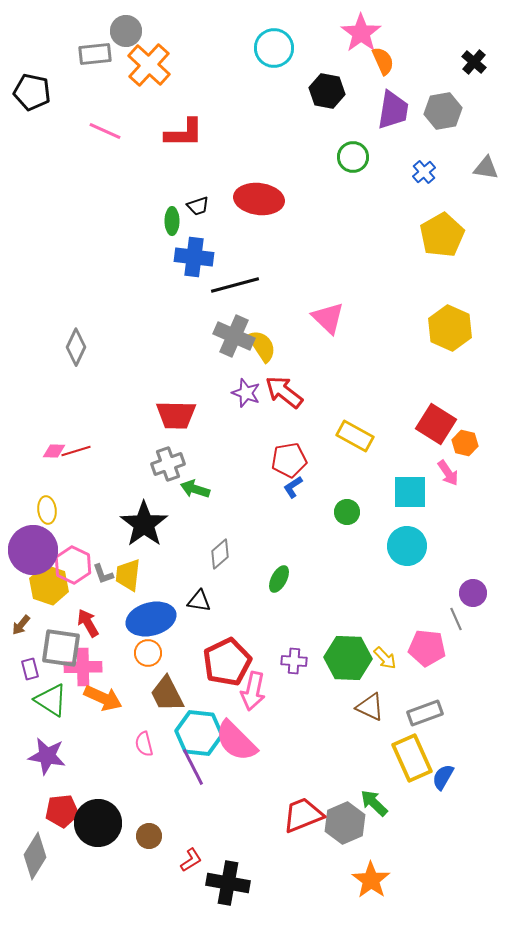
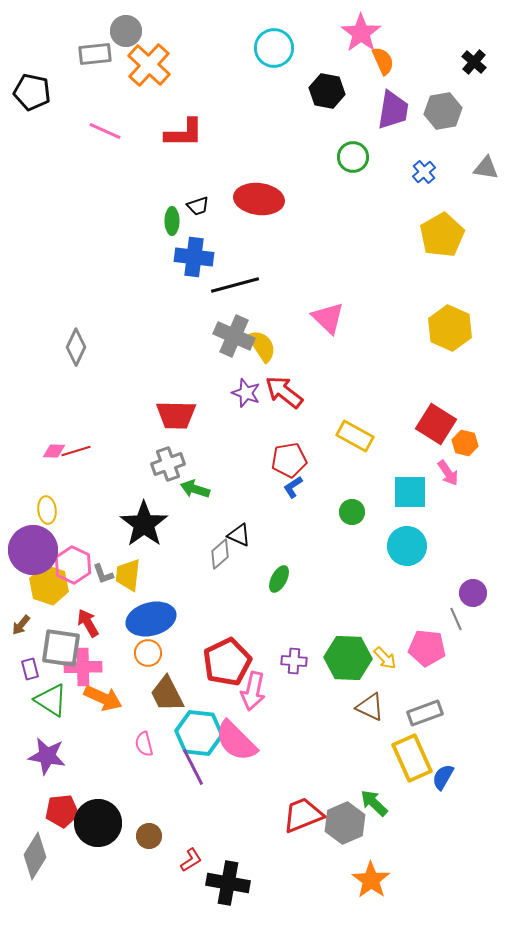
green circle at (347, 512): moved 5 px right
black triangle at (199, 601): moved 40 px right, 66 px up; rotated 15 degrees clockwise
